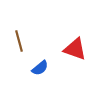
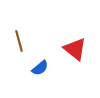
red triangle: rotated 20 degrees clockwise
